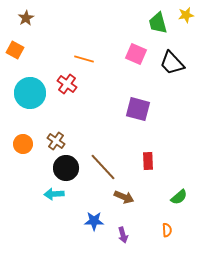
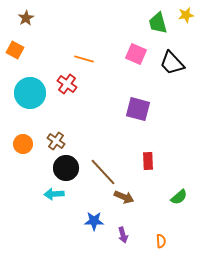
brown line: moved 5 px down
orange semicircle: moved 6 px left, 11 px down
